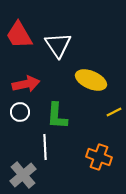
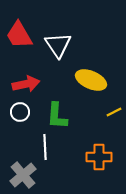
orange cross: rotated 20 degrees counterclockwise
